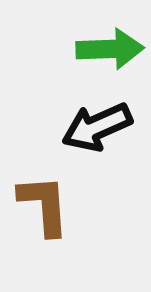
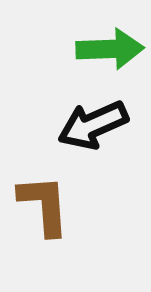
black arrow: moved 4 px left, 2 px up
